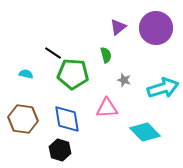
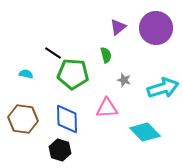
blue diamond: rotated 8 degrees clockwise
